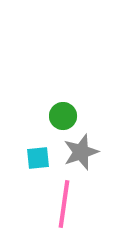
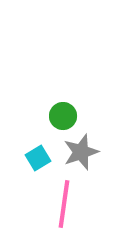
cyan square: rotated 25 degrees counterclockwise
